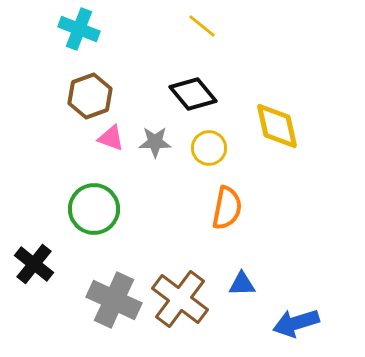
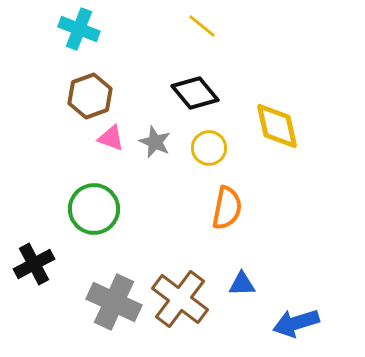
black diamond: moved 2 px right, 1 px up
gray star: rotated 24 degrees clockwise
black cross: rotated 24 degrees clockwise
gray cross: moved 2 px down
